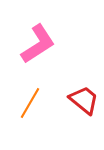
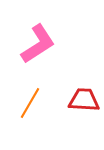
red trapezoid: rotated 36 degrees counterclockwise
